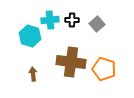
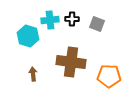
black cross: moved 1 px up
gray square: rotated 28 degrees counterclockwise
cyan hexagon: moved 2 px left
orange pentagon: moved 5 px right, 7 px down; rotated 15 degrees counterclockwise
